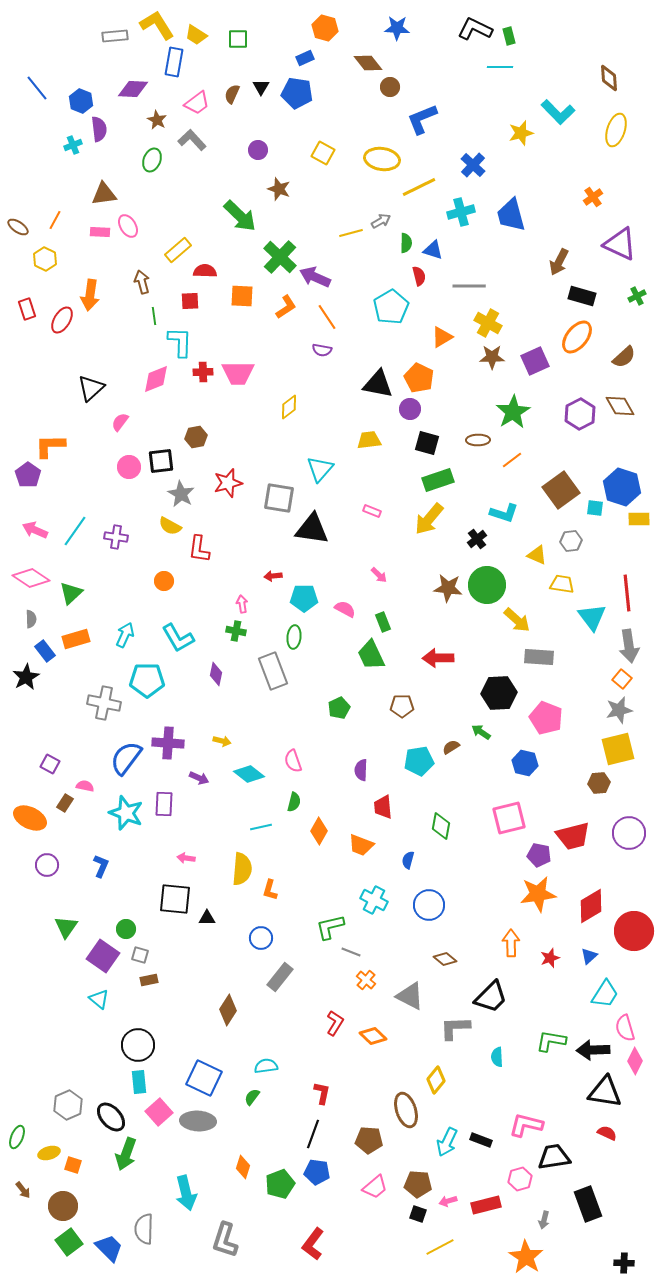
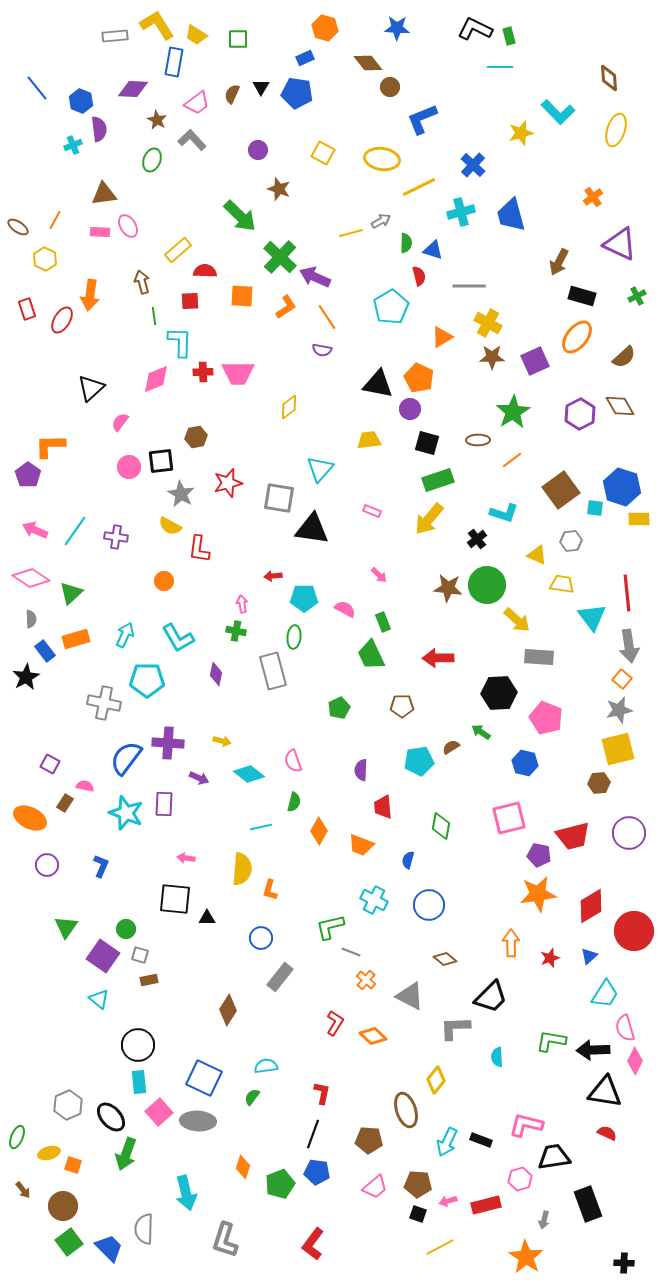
gray rectangle at (273, 671): rotated 6 degrees clockwise
